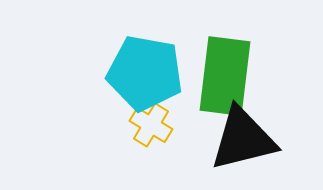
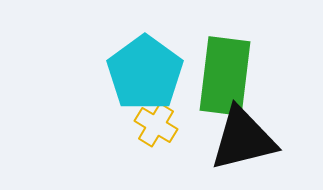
cyan pentagon: rotated 26 degrees clockwise
yellow cross: moved 5 px right
